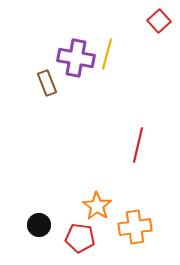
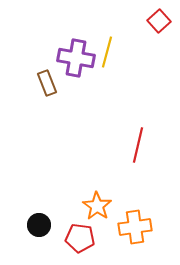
yellow line: moved 2 px up
